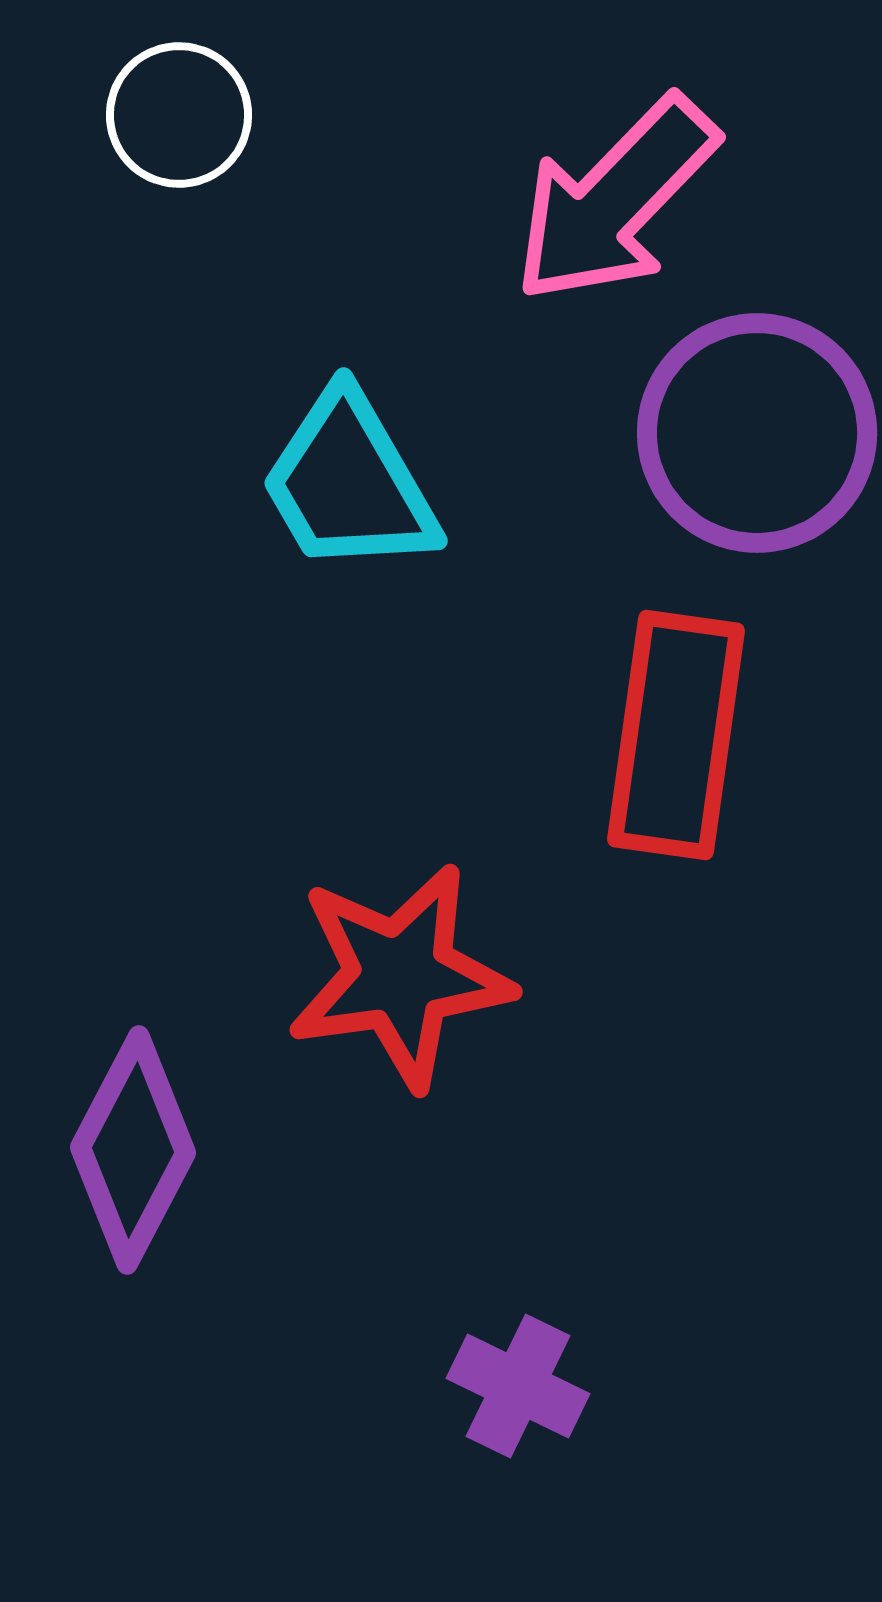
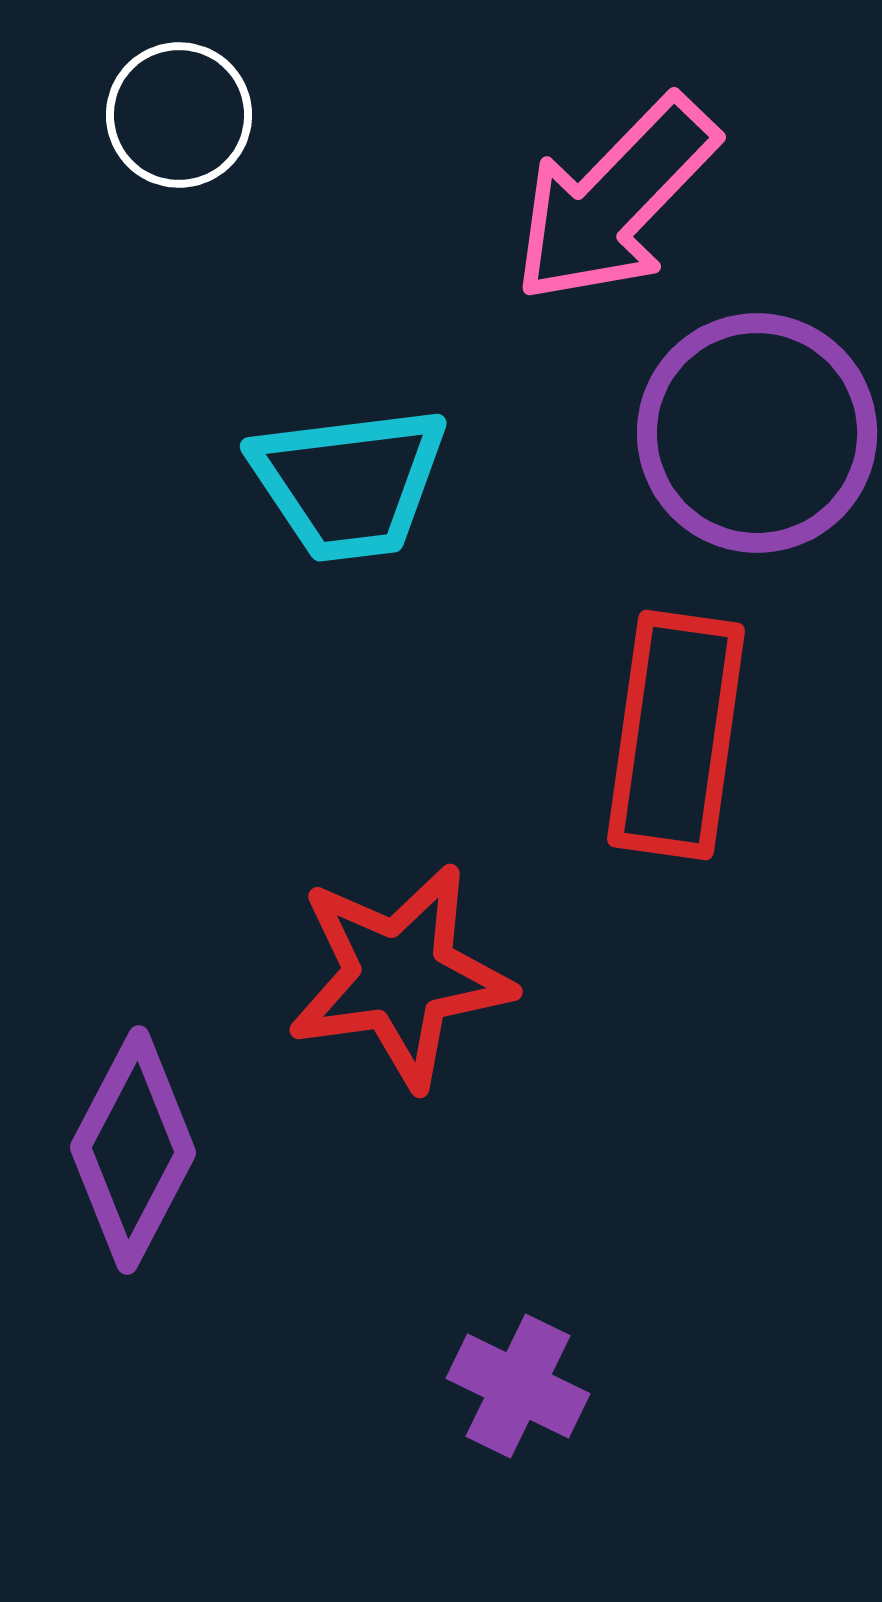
cyan trapezoid: rotated 67 degrees counterclockwise
